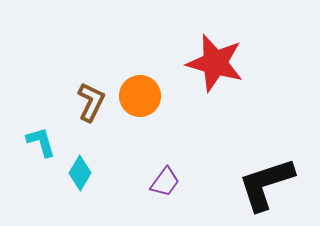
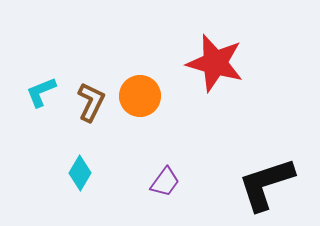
cyan L-shape: moved 50 px up; rotated 96 degrees counterclockwise
